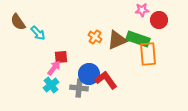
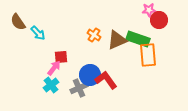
pink star: moved 7 px right
orange cross: moved 1 px left, 2 px up
orange rectangle: moved 1 px down
blue circle: moved 1 px right, 1 px down
gray cross: rotated 30 degrees counterclockwise
